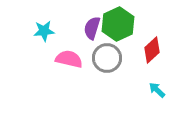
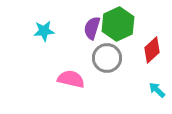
pink semicircle: moved 2 px right, 20 px down
